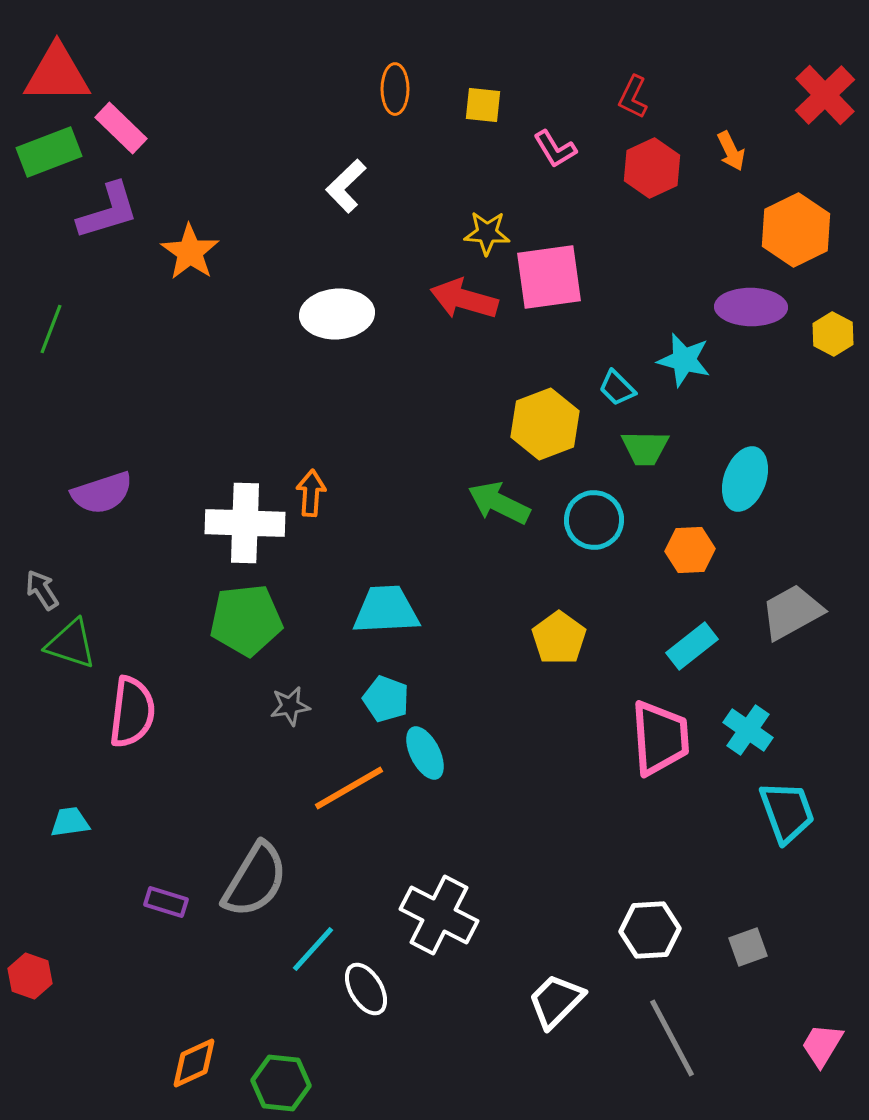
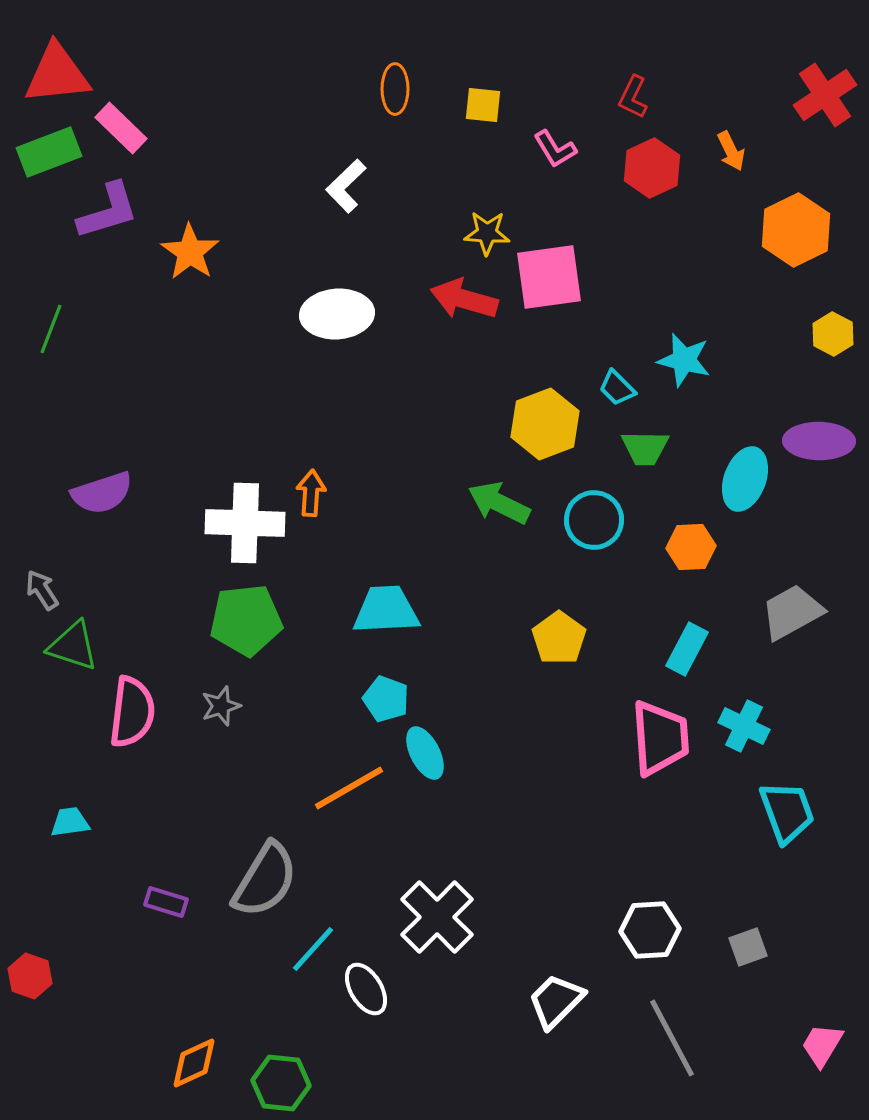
red triangle at (57, 74): rotated 6 degrees counterclockwise
red cross at (825, 95): rotated 10 degrees clockwise
purple ellipse at (751, 307): moved 68 px right, 134 px down
orange hexagon at (690, 550): moved 1 px right, 3 px up
green triangle at (71, 644): moved 2 px right, 2 px down
cyan rectangle at (692, 646): moved 5 px left, 3 px down; rotated 24 degrees counterclockwise
gray star at (290, 706): moved 69 px left; rotated 9 degrees counterclockwise
cyan cross at (748, 730): moved 4 px left, 4 px up; rotated 9 degrees counterclockwise
gray semicircle at (255, 880): moved 10 px right
white cross at (439, 915): moved 2 px left, 2 px down; rotated 18 degrees clockwise
